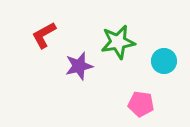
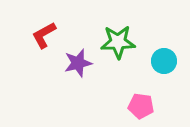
green star: rotated 8 degrees clockwise
purple star: moved 1 px left, 3 px up
pink pentagon: moved 2 px down
